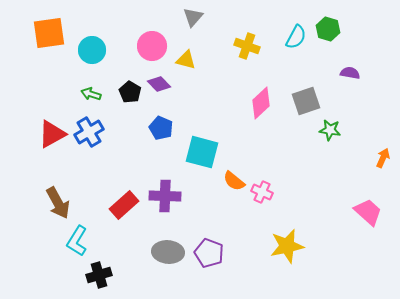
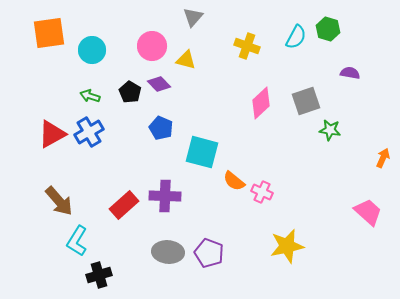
green arrow: moved 1 px left, 2 px down
brown arrow: moved 1 px right, 2 px up; rotated 12 degrees counterclockwise
